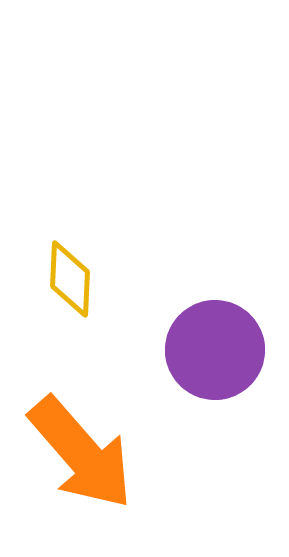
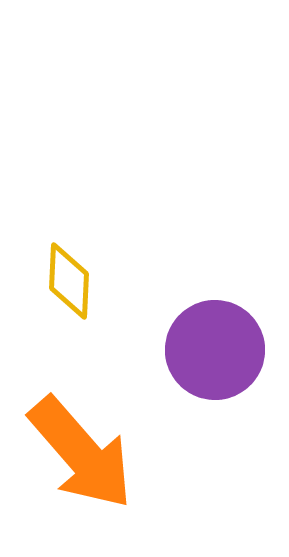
yellow diamond: moved 1 px left, 2 px down
